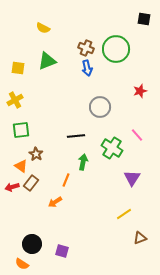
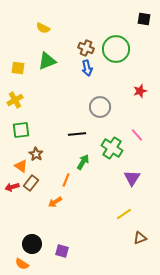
black line: moved 1 px right, 2 px up
green arrow: rotated 21 degrees clockwise
